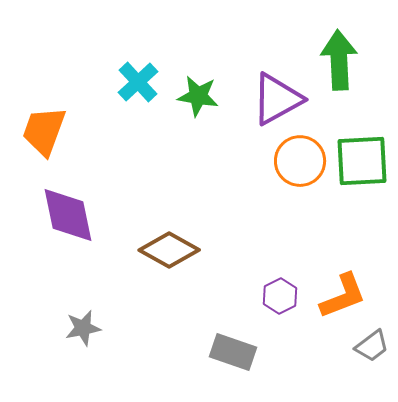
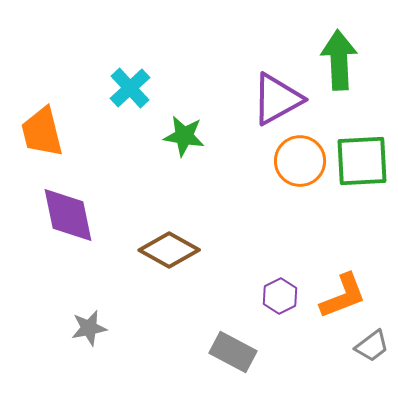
cyan cross: moved 8 px left, 6 px down
green star: moved 14 px left, 40 px down
orange trapezoid: moved 2 px left, 1 px down; rotated 34 degrees counterclockwise
gray star: moved 6 px right
gray rectangle: rotated 9 degrees clockwise
